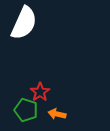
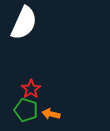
red star: moved 9 px left, 3 px up
orange arrow: moved 6 px left
